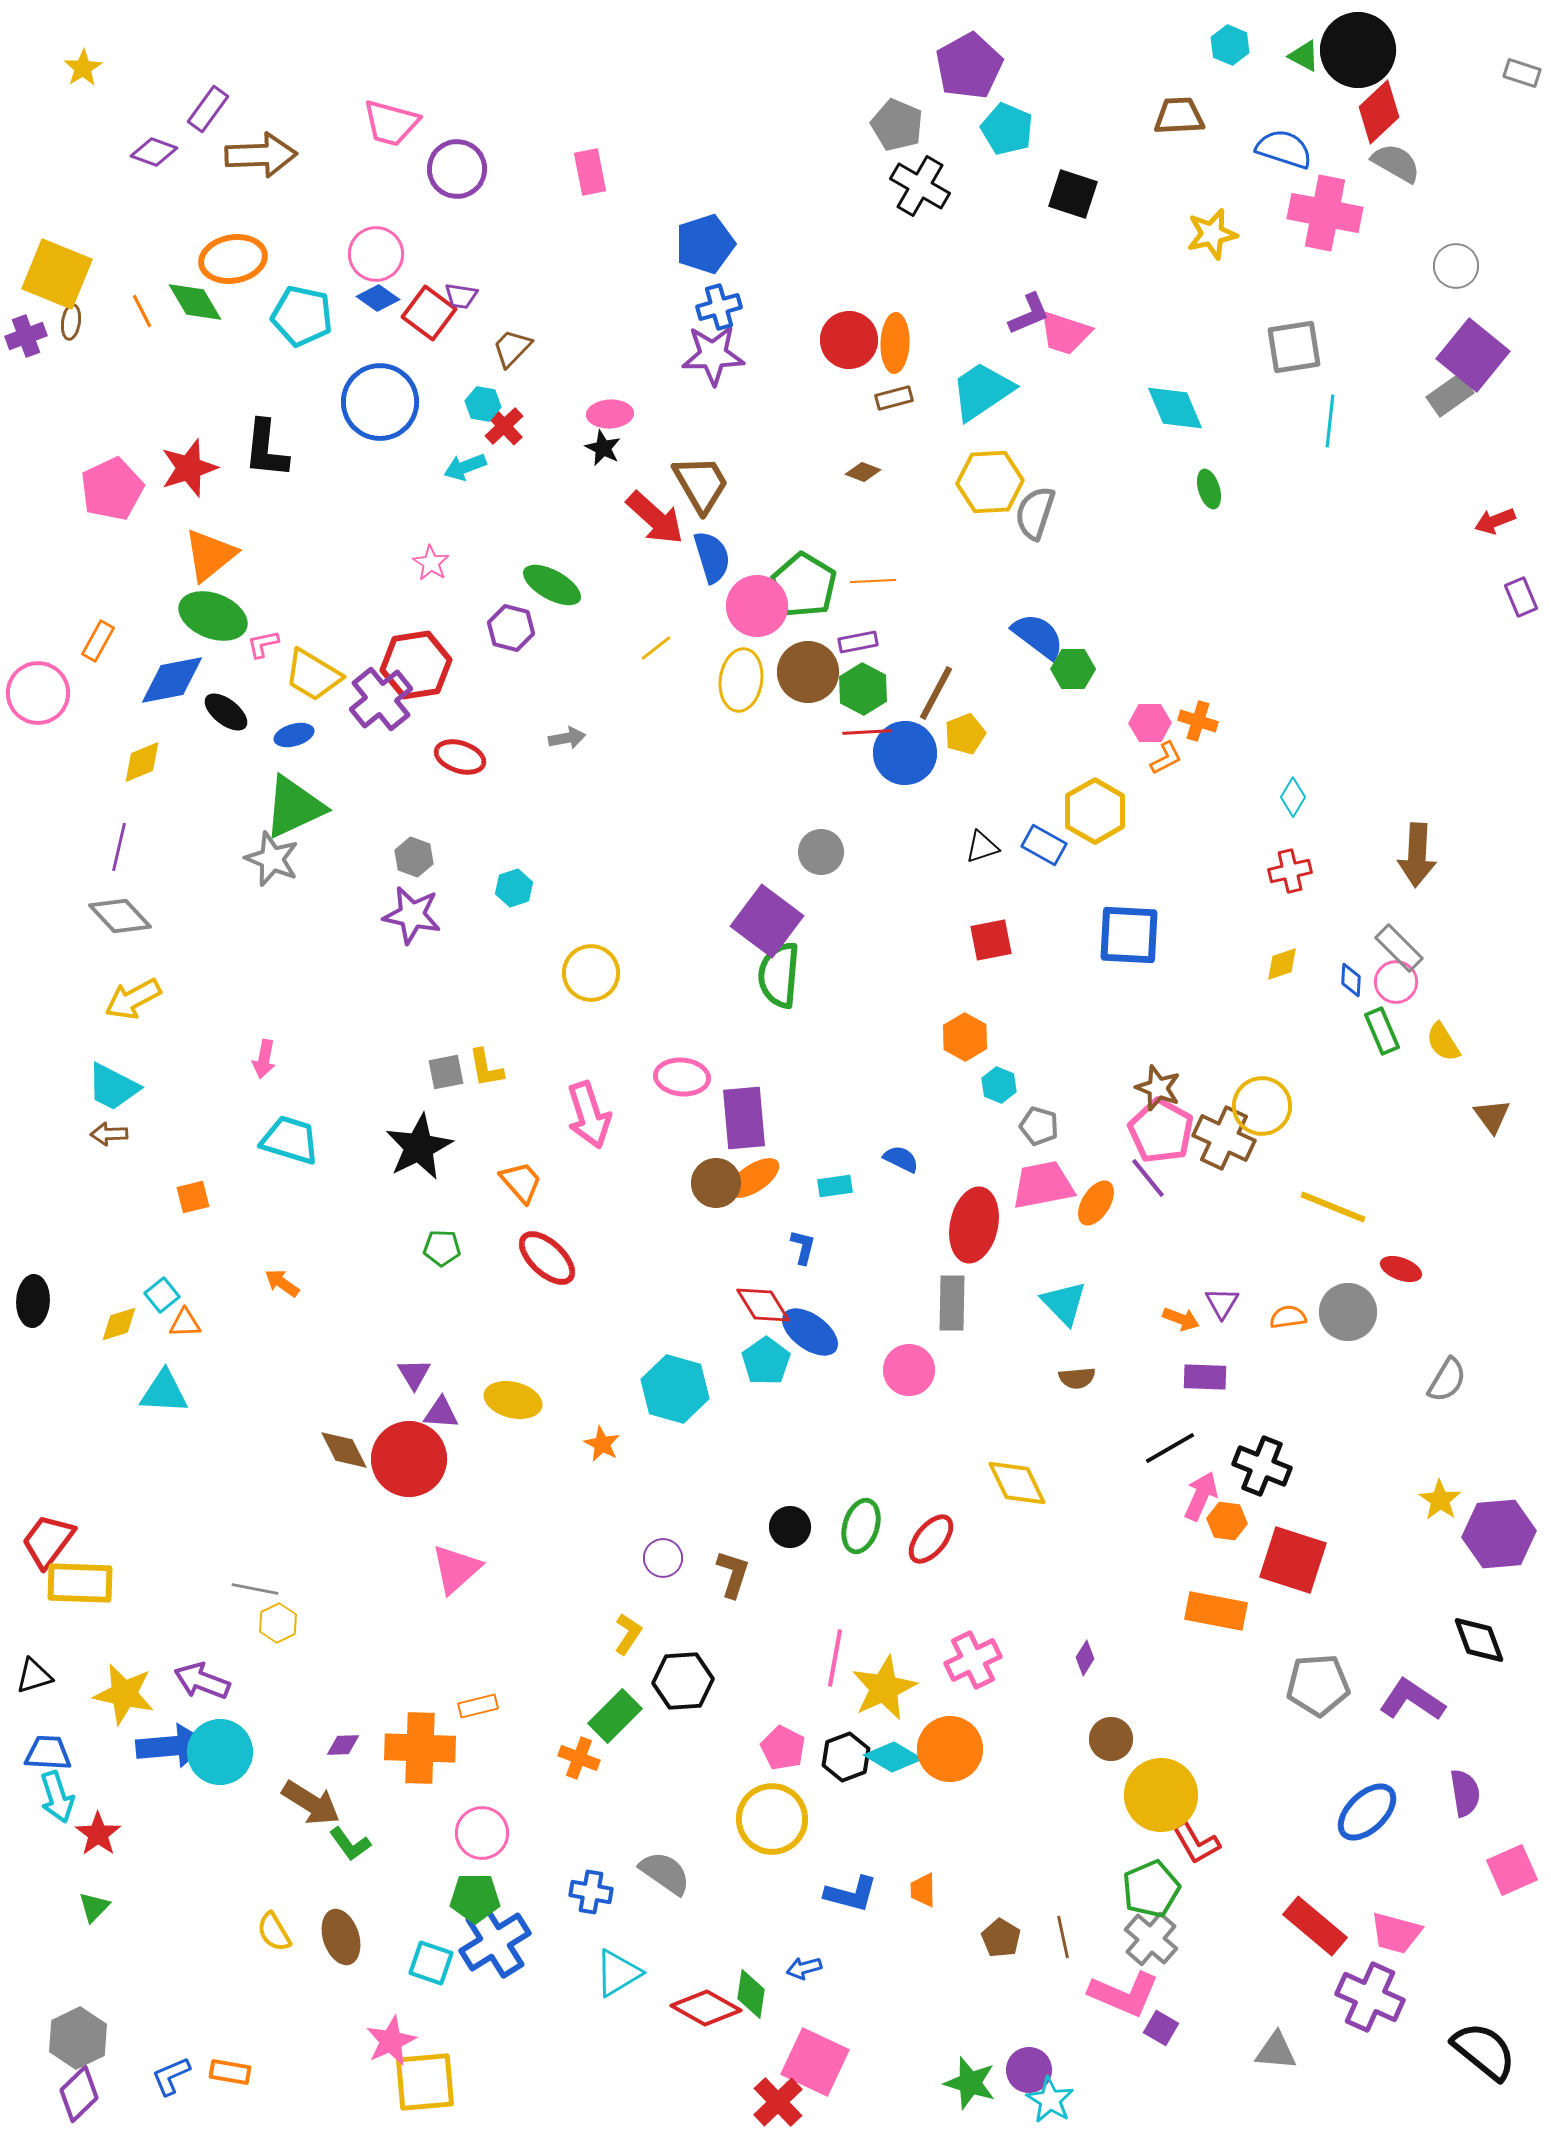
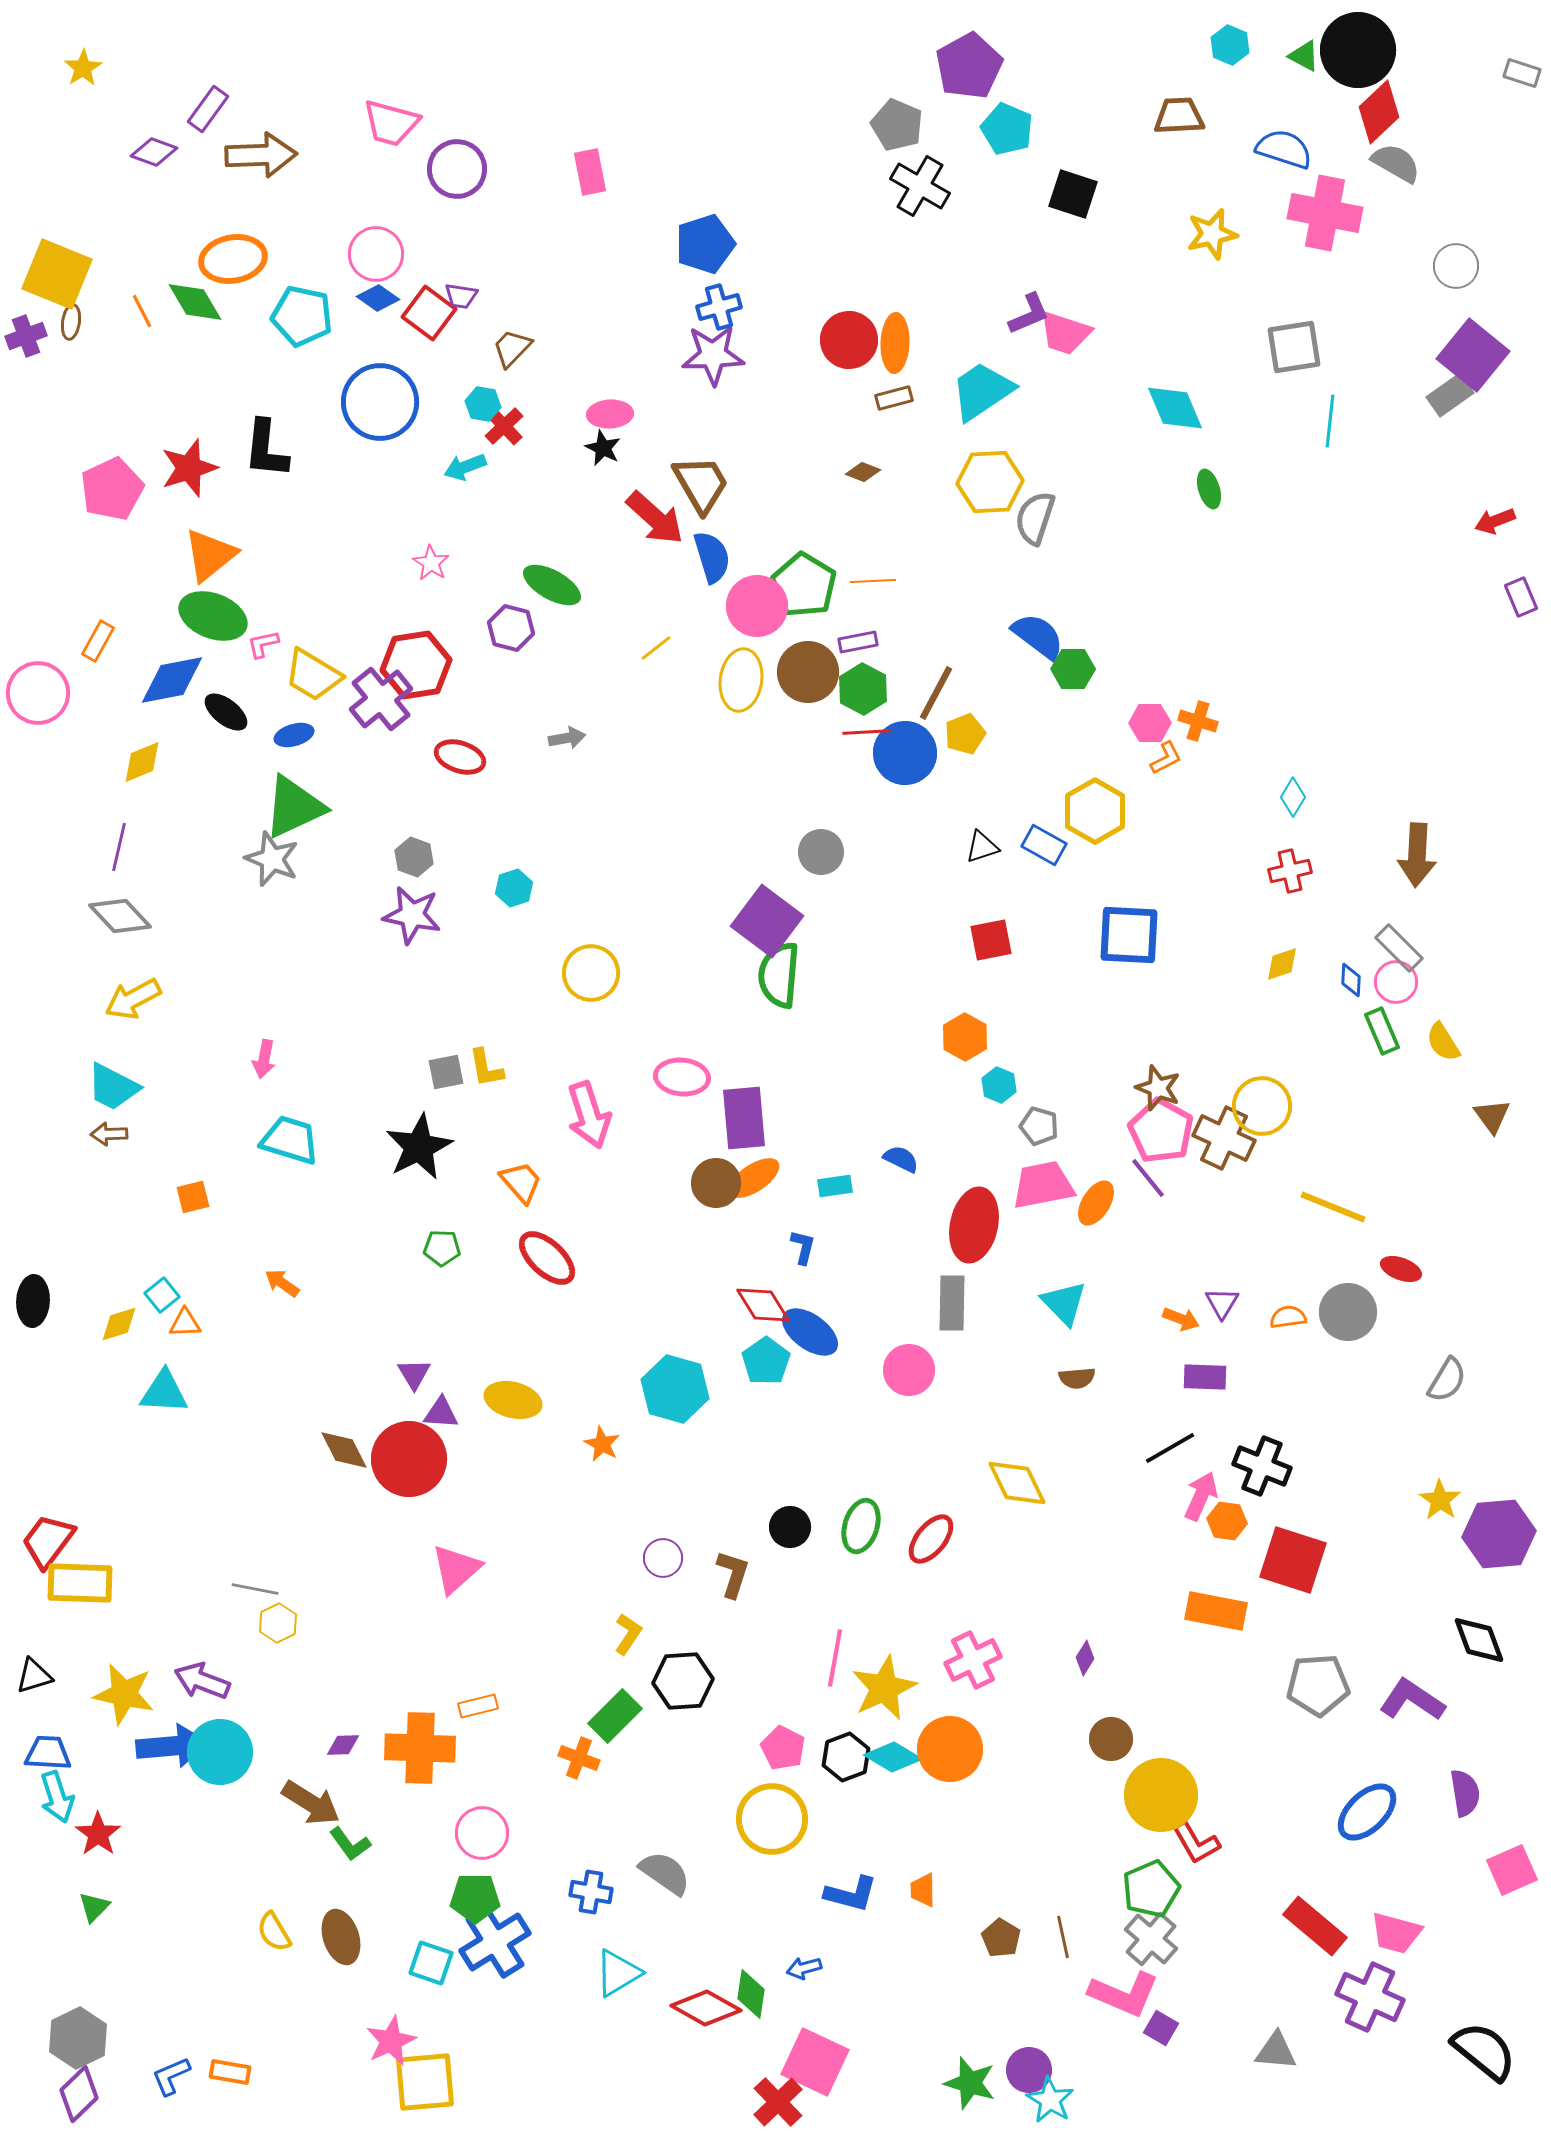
gray semicircle at (1035, 513): moved 5 px down
